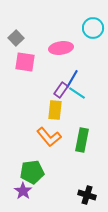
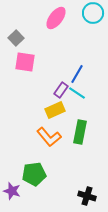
cyan circle: moved 15 px up
pink ellipse: moved 5 px left, 30 px up; rotated 45 degrees counterclockwise
blue line: moved 5 px right, 5 px up
yellow rectangle: rotated 60 degrees clockwise
green rectangle: moved 2 px left, 8 px up
green pentagon: moved 2 px right, 2 px down
purple star: moved 11 px left; rotated 18 degrees counterclockwise
black cross: moved 1 px down
